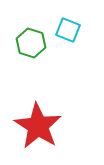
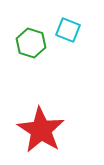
red star: moved 3 px right, 4 px down
